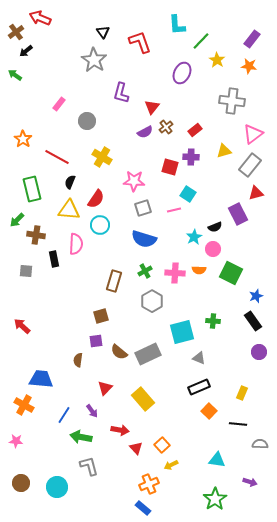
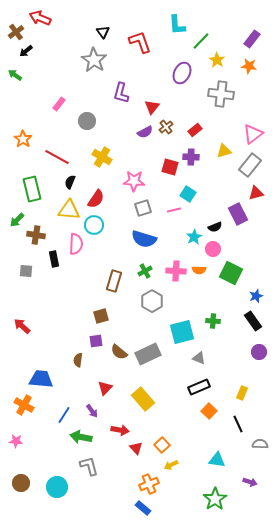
gray cross at (232, 101): moved 11 px left, 7 px up
cyan circle at (100, 225): moved 6 px left
pink cross at (175, 273): moved 1 px right, 2 px up
black line at (238, 424): rotated 60 degrees clockwise
